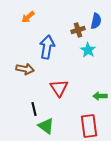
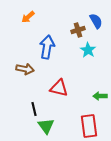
blue semicircle: rotated 42 degrees counterclockwise
red triangle: rotated 42 degrees counterclockwise
green triangle: rotated 18 degrees clockwise
